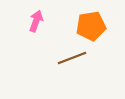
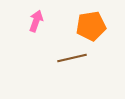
brown line: rotated 8 degrees clockwise
